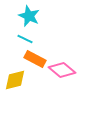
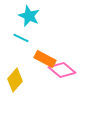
cyan line: moved 4 px left, 1 px up
orange rectangle: moved 10 px right
yellow diamond: rotated 35 degrees counterclockwise
